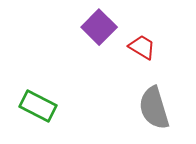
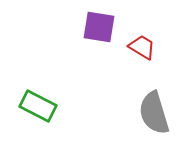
purple square: rotated 36 degrees counterclockwise
gray semicircle: moved 5 px down
